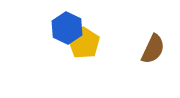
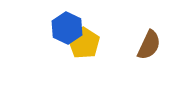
brown semicircle: moved 4 px left, 4 px up
